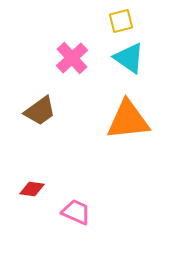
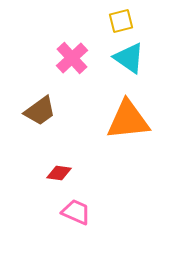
red diamond: moved 27 px right, 16 px up
